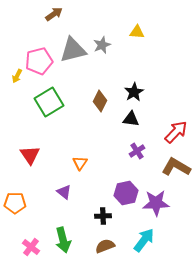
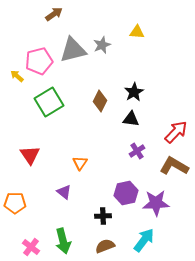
yellow arrow: rotated 104 degrees clockwise
brown L-shape: moved 2 px left, 1 px up
green arrow: moved 1 px down
